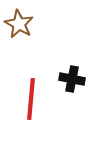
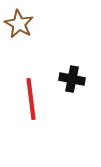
red line: rotated 12 degrees counterclockwise
